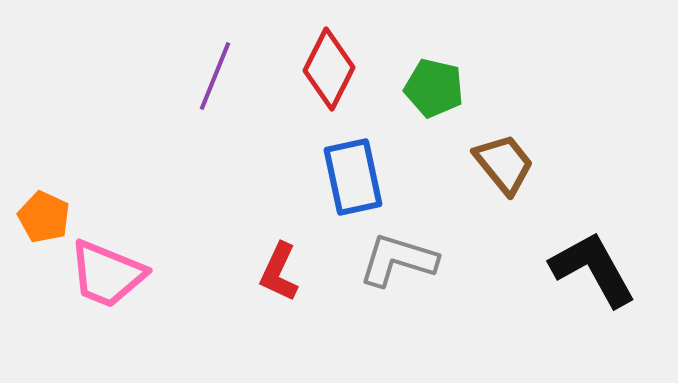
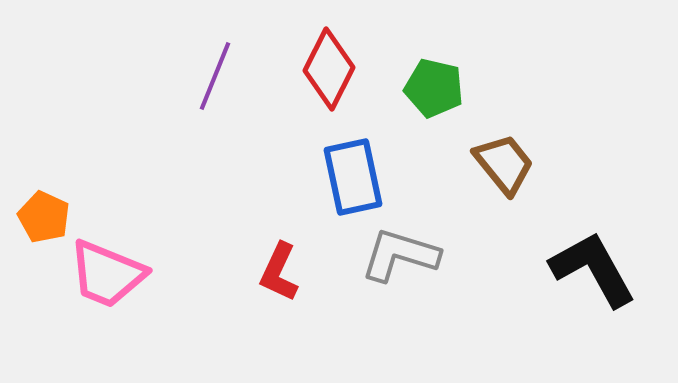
gray L-shape: moved 2 px right, 5 px up
